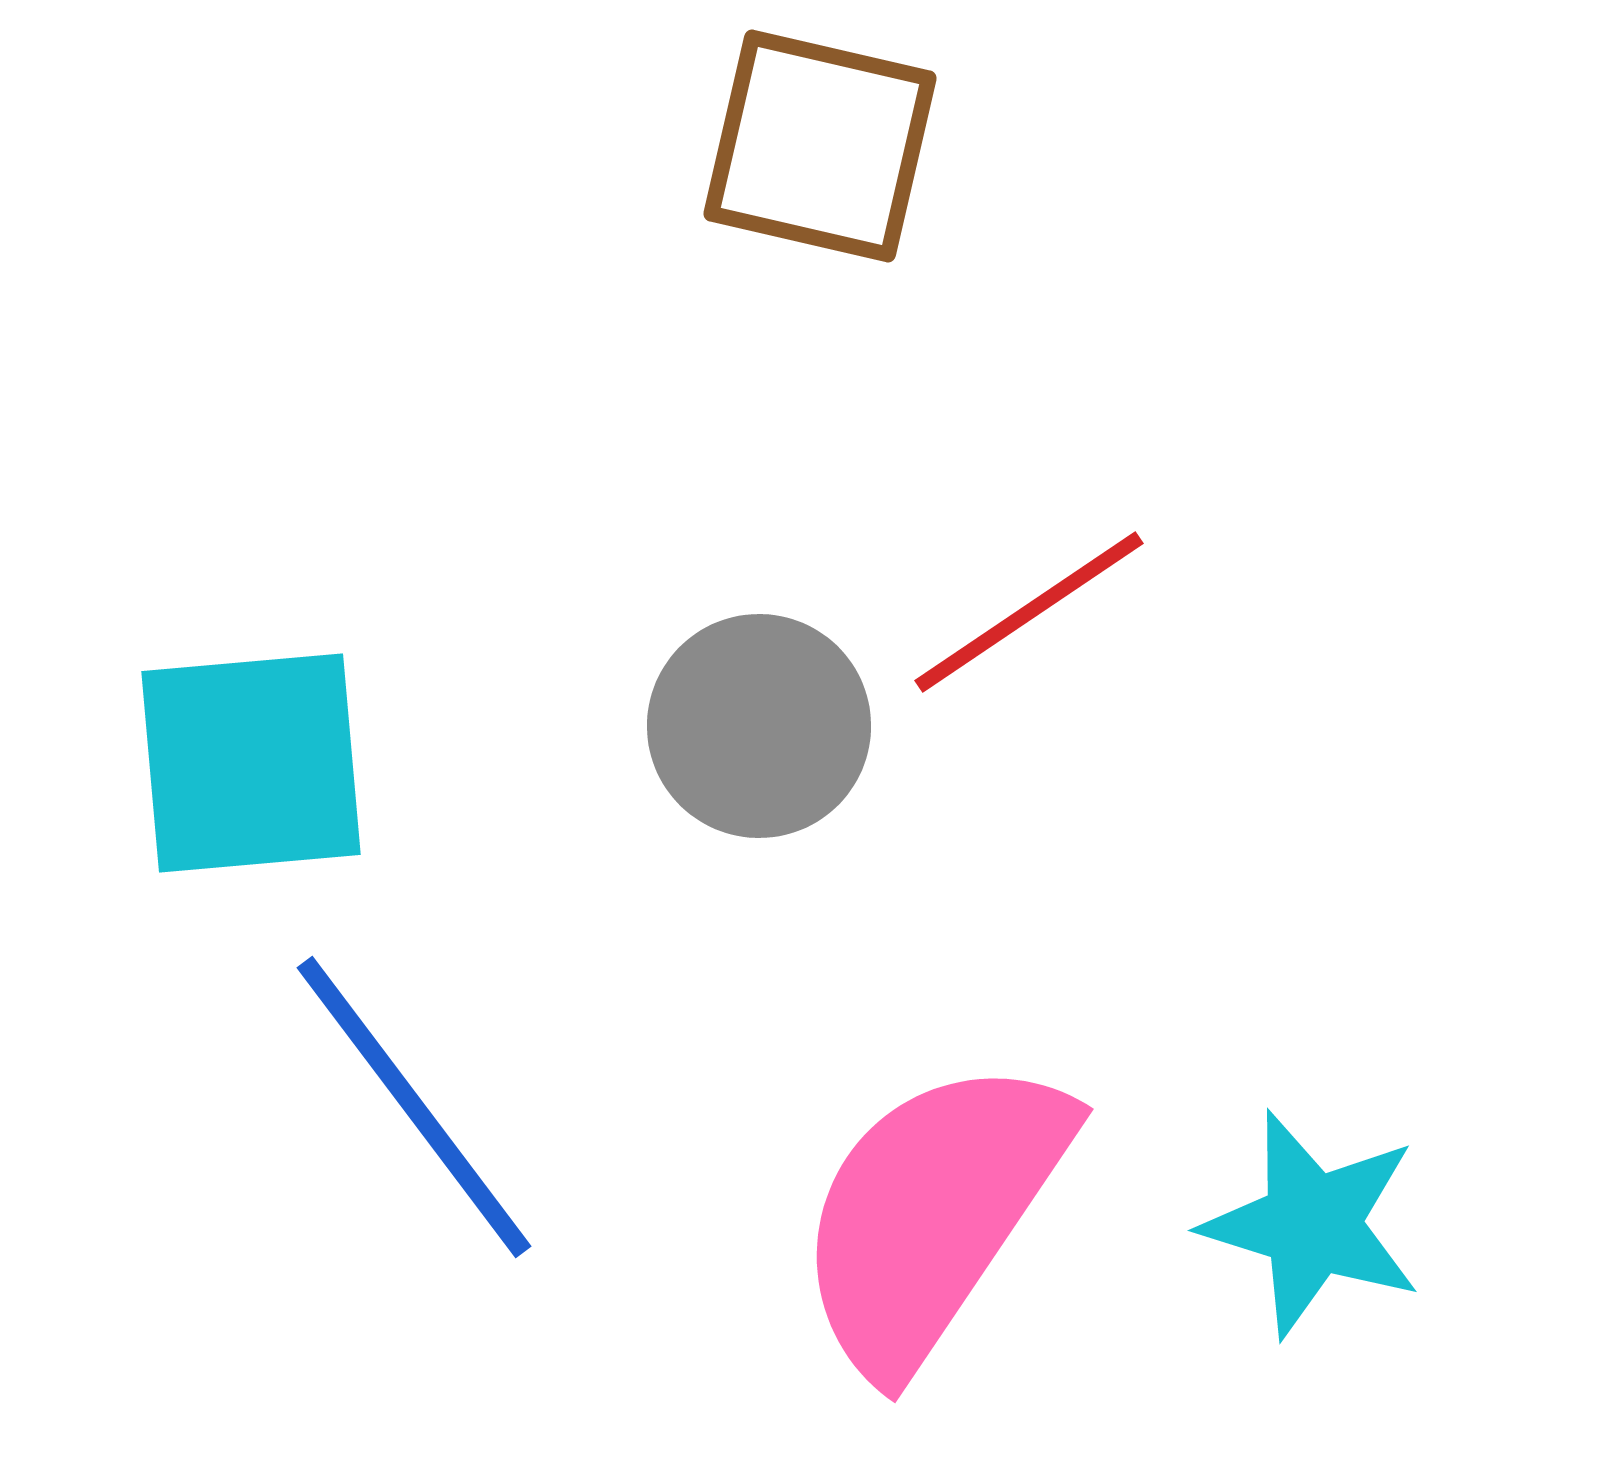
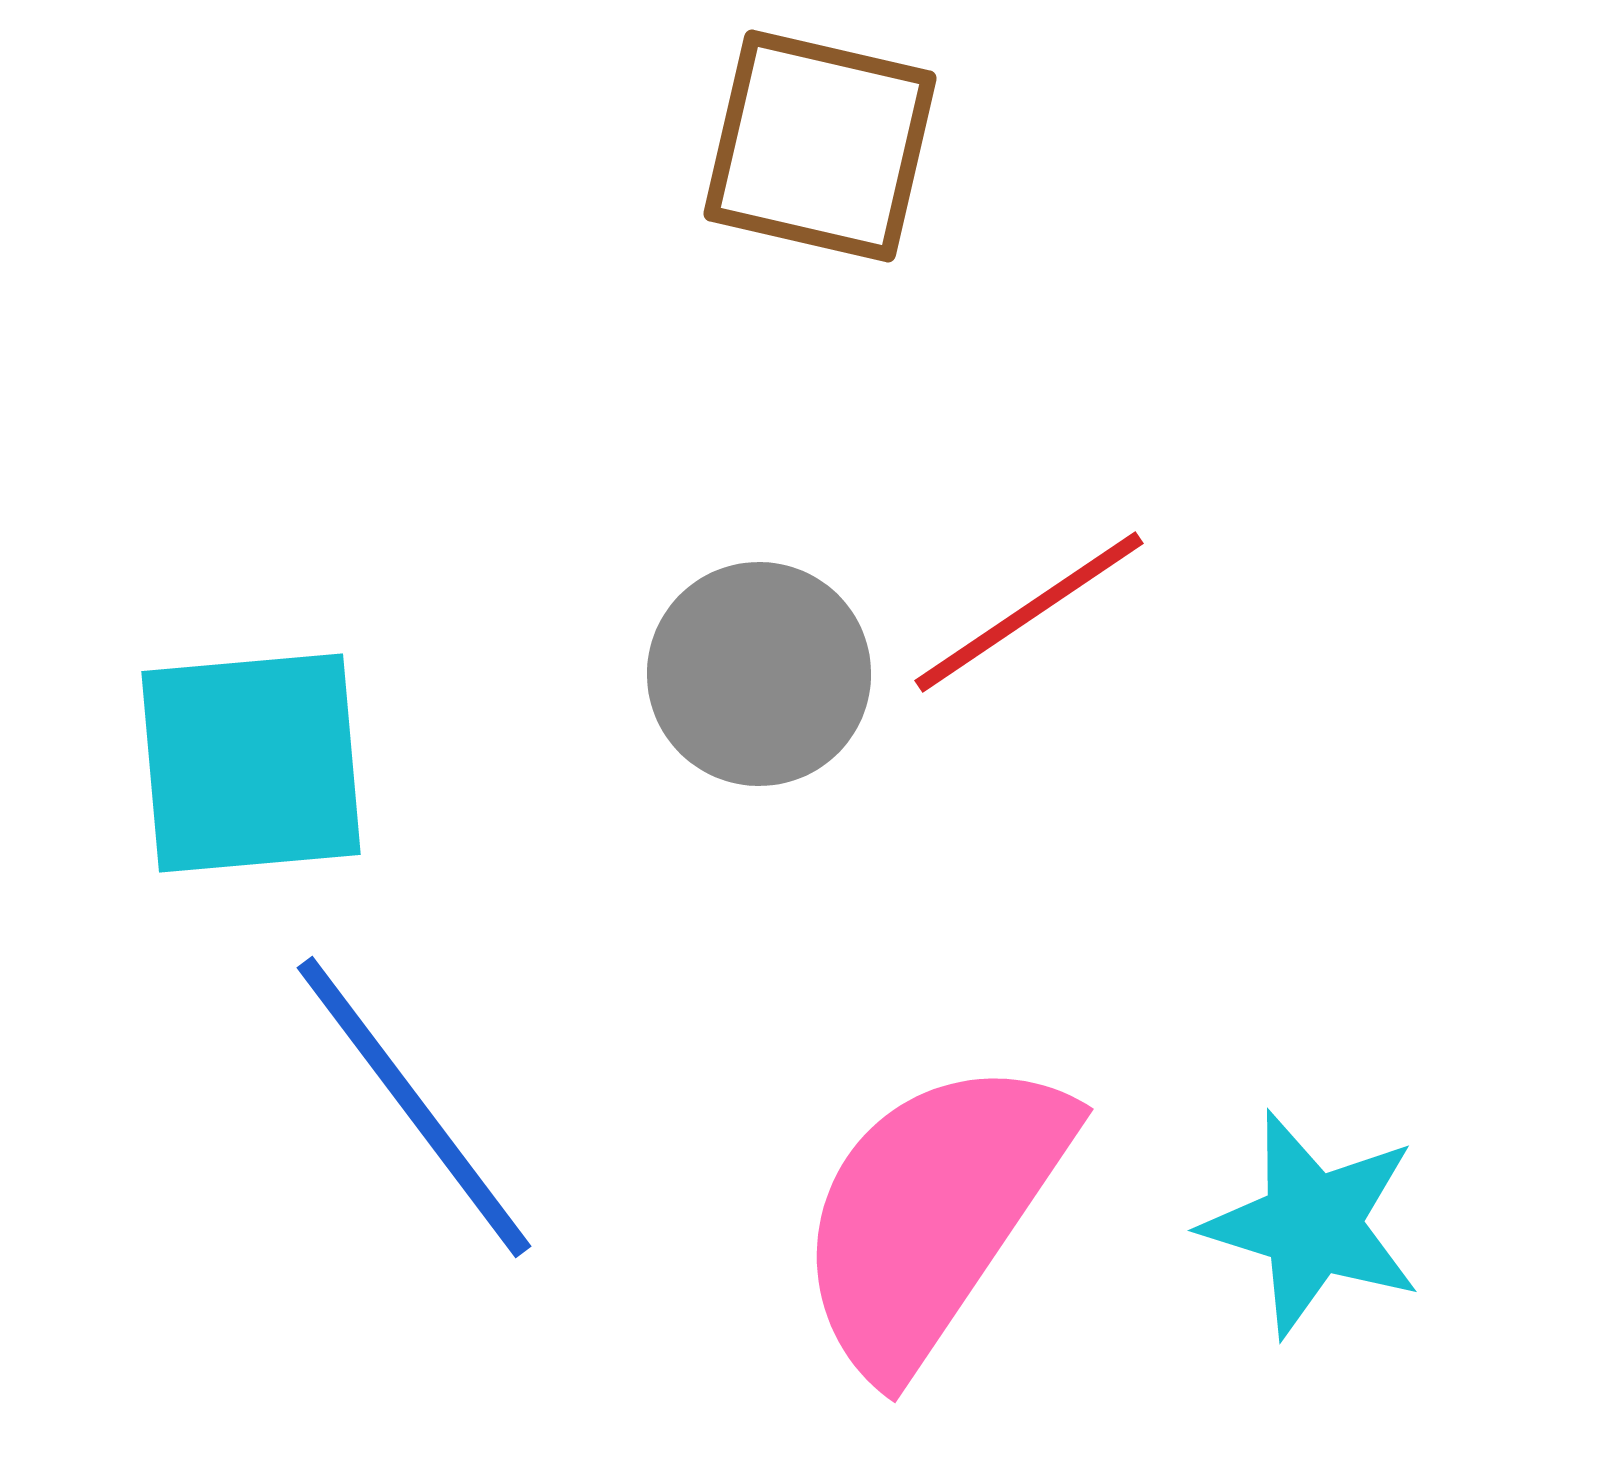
gray circle: moved 52 px up
